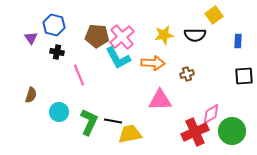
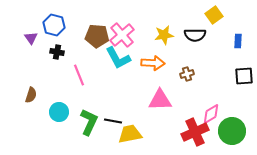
pink cross: moved 2 px up
